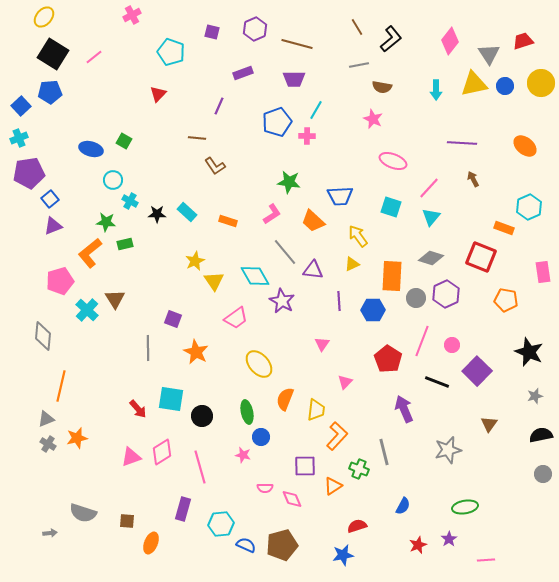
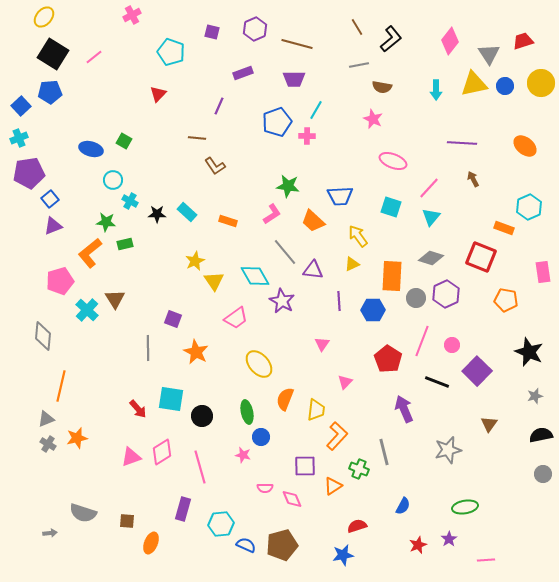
green star at (289, 182): moved 1 px left, 4 px down
